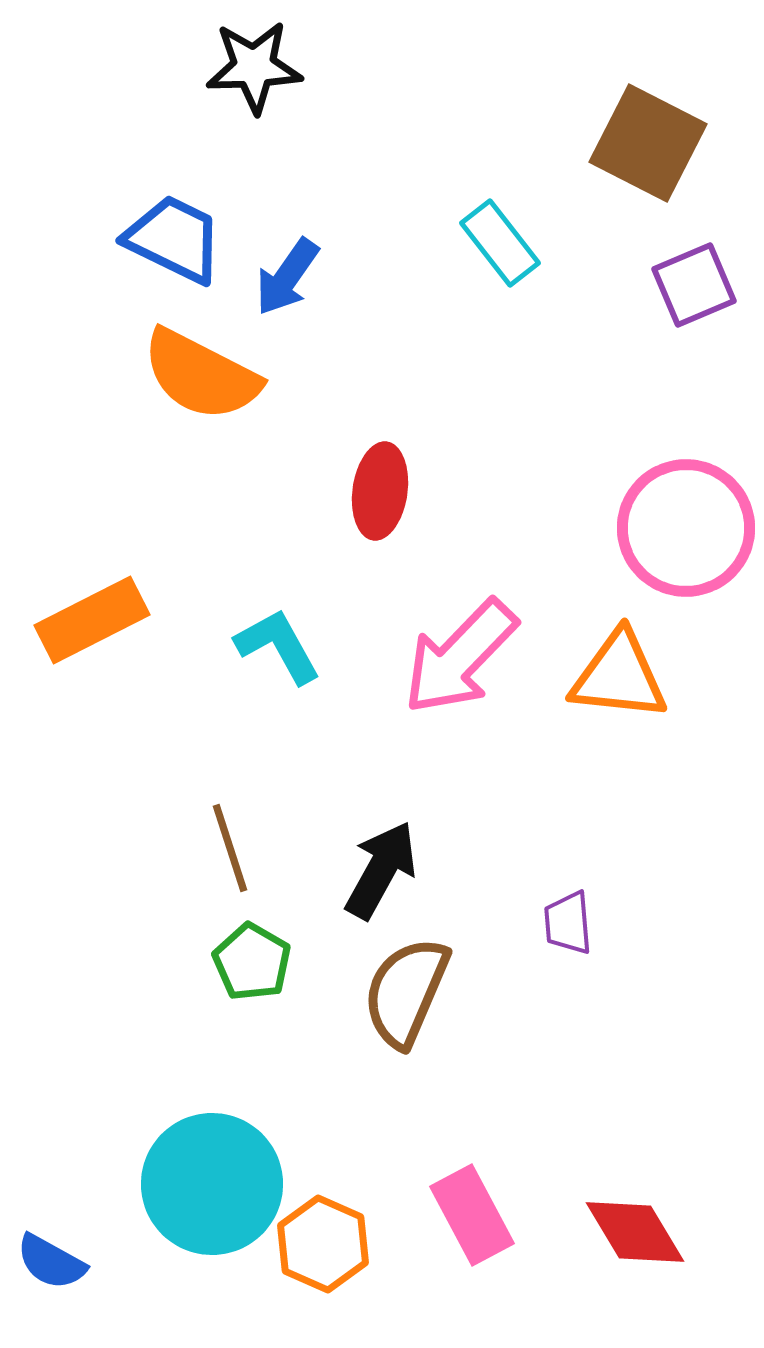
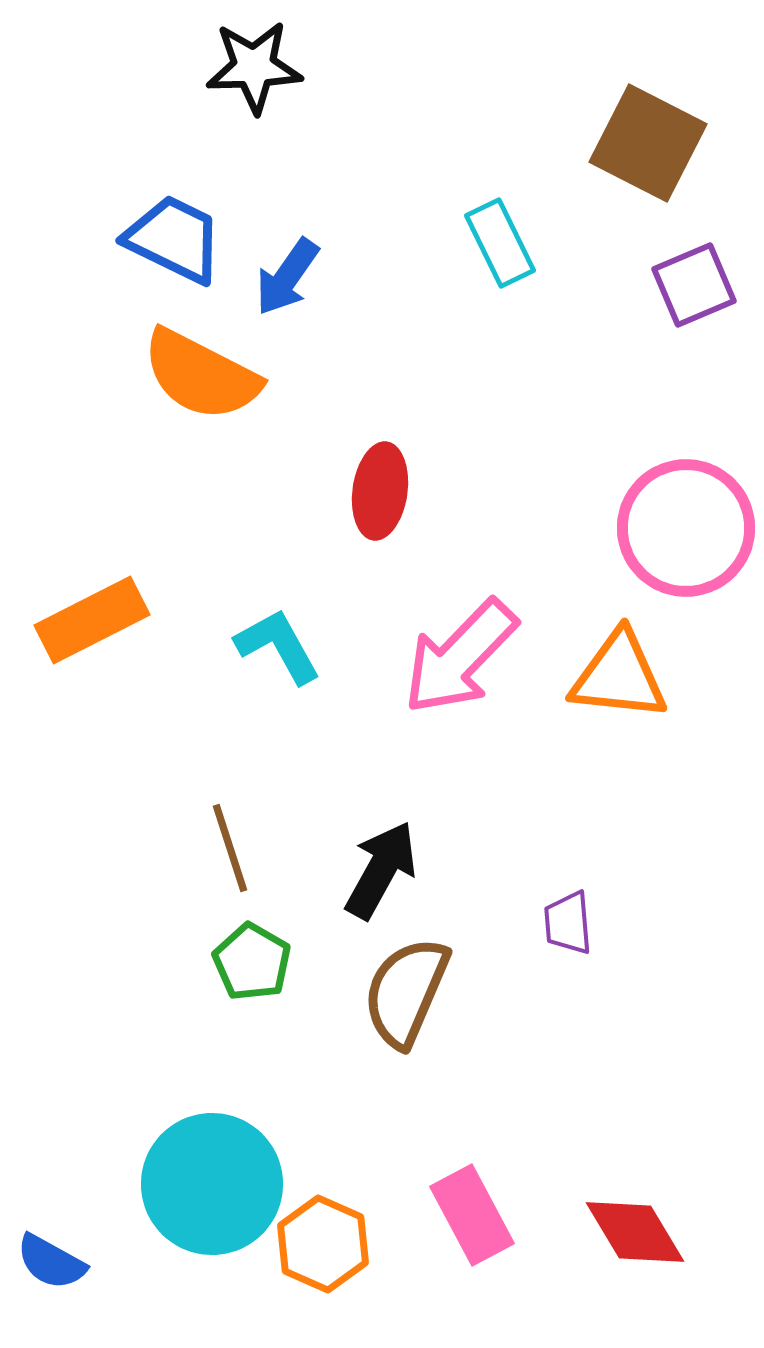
cyan rectangle: rotated 12 degrees clockwise
